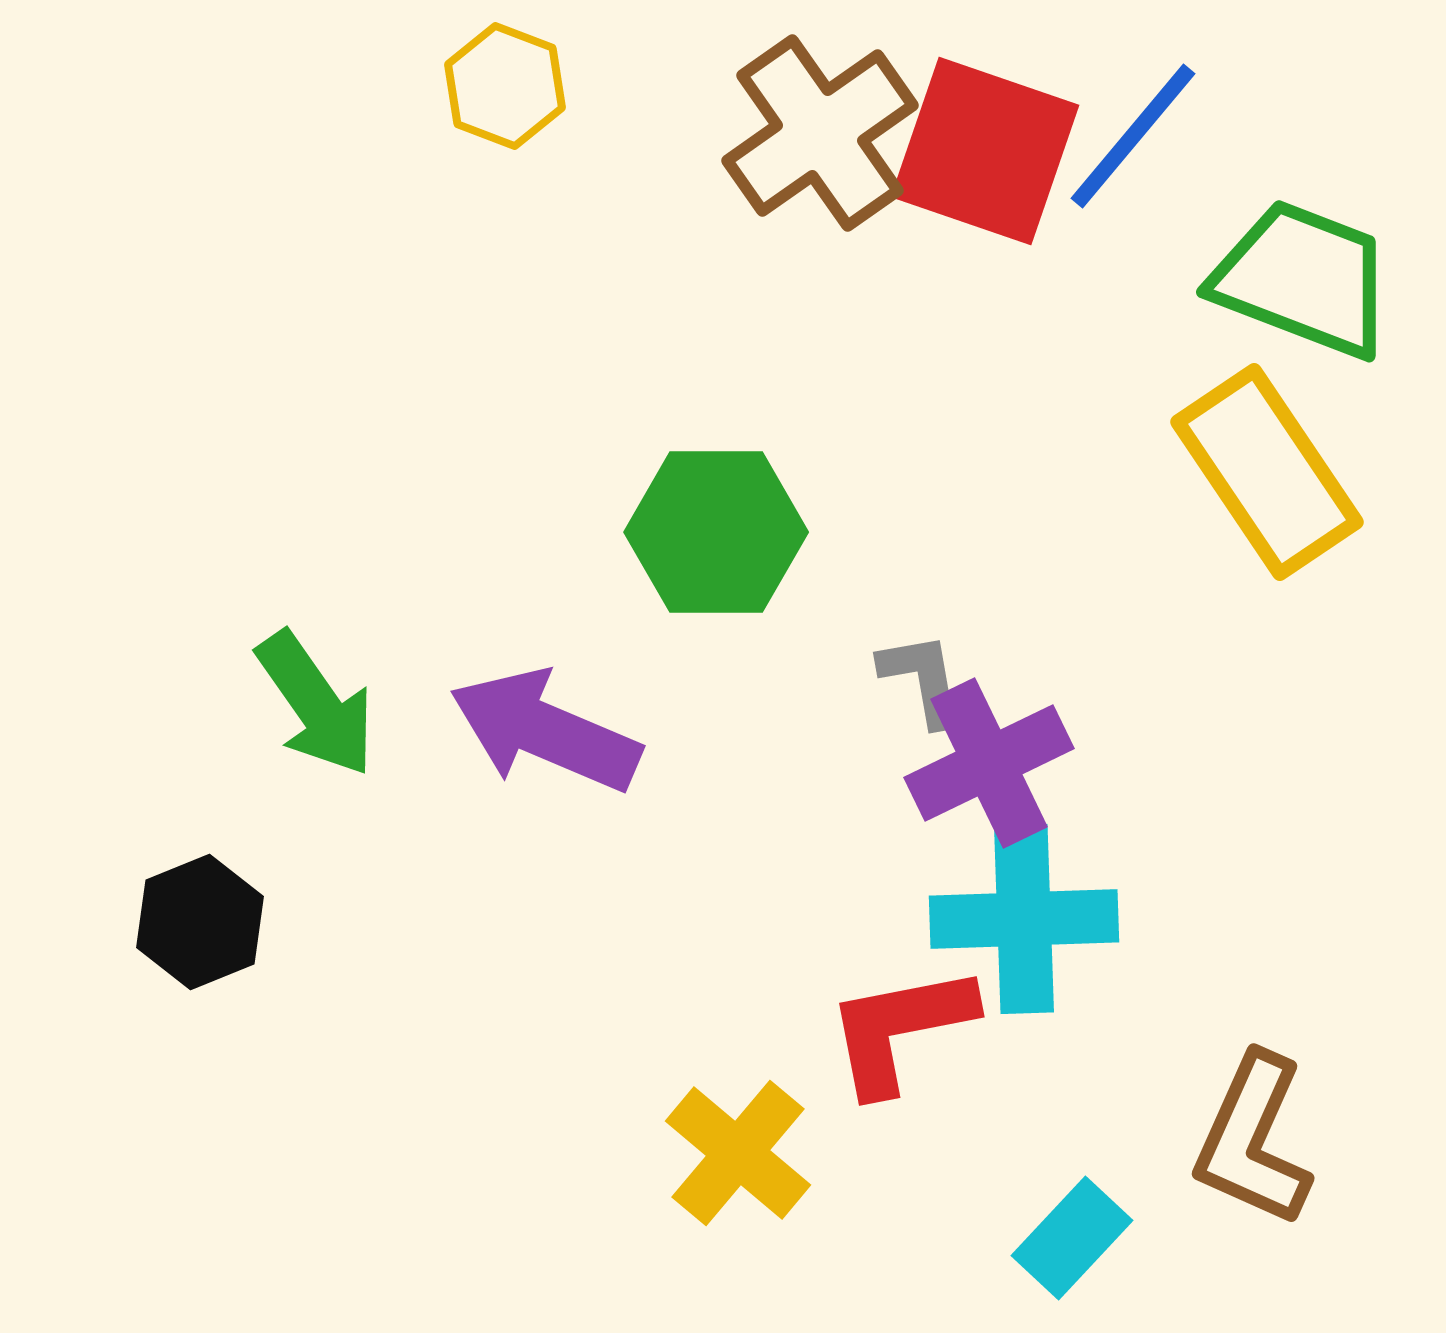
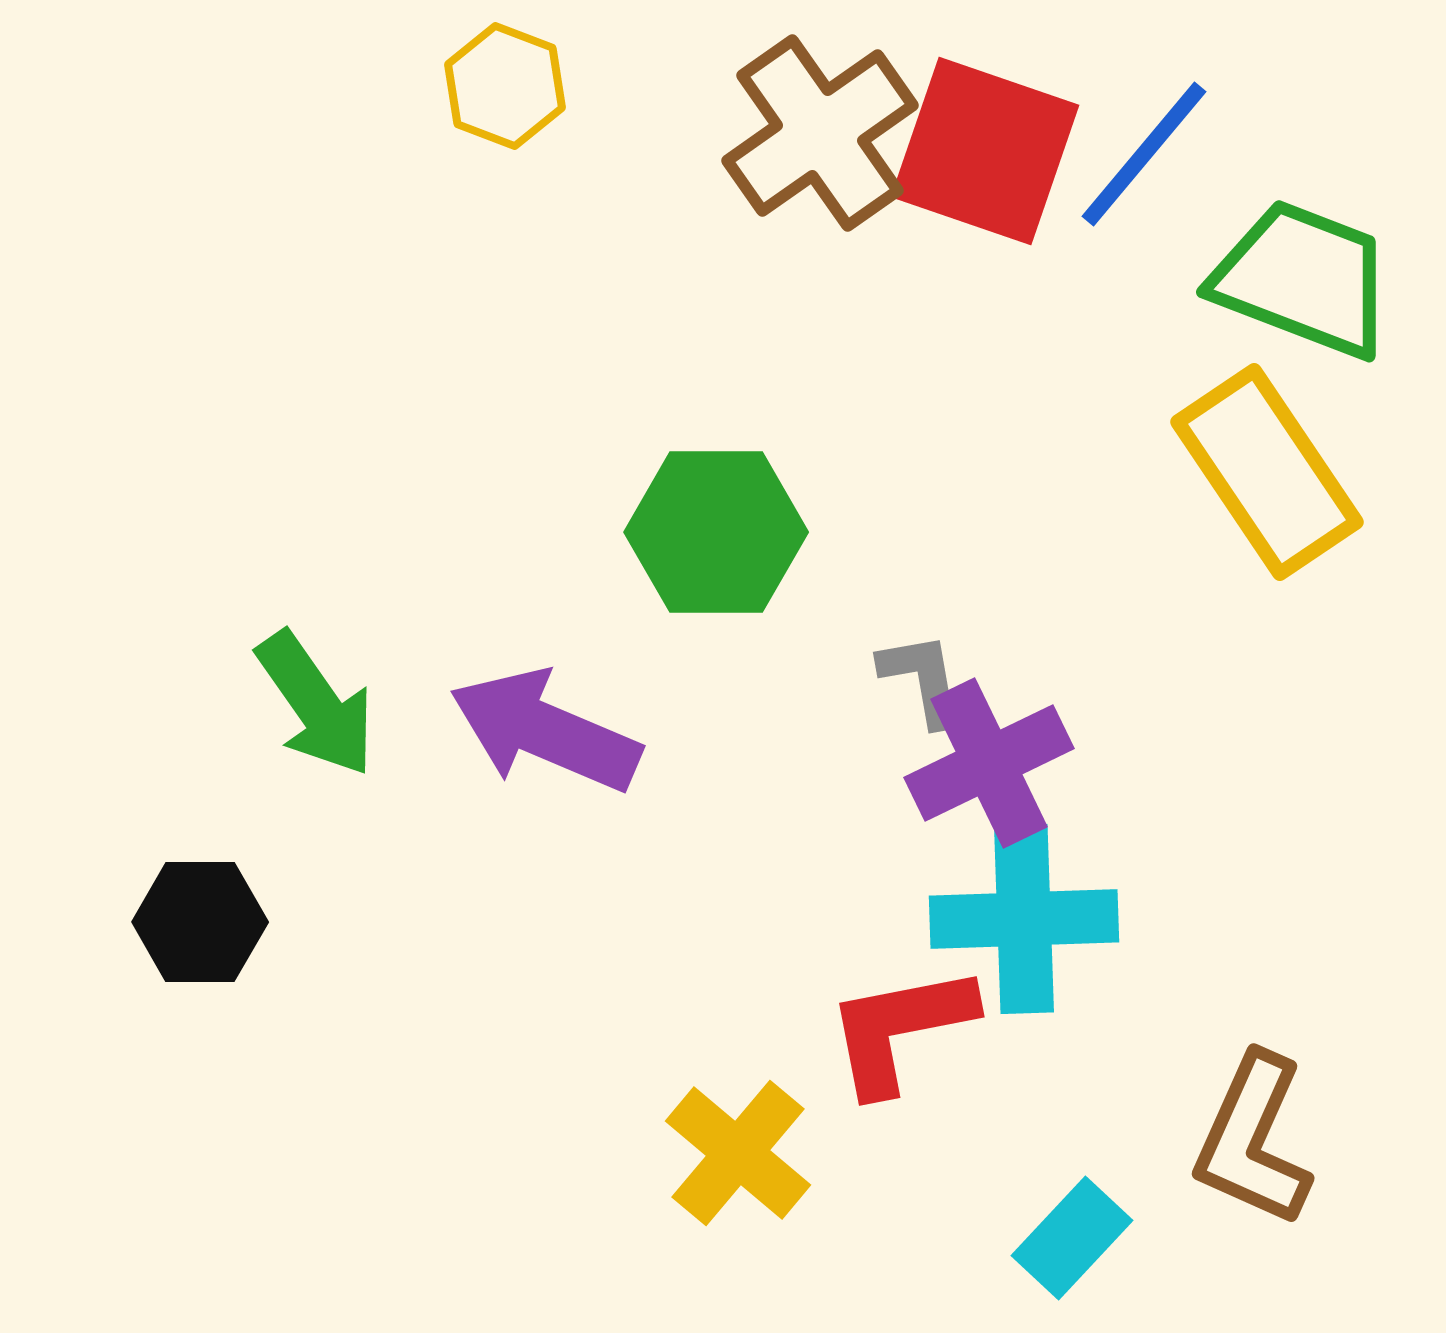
blue line: moved 11 px right, 18 px down
black hexagon: rotated 22 degrees clockwise
